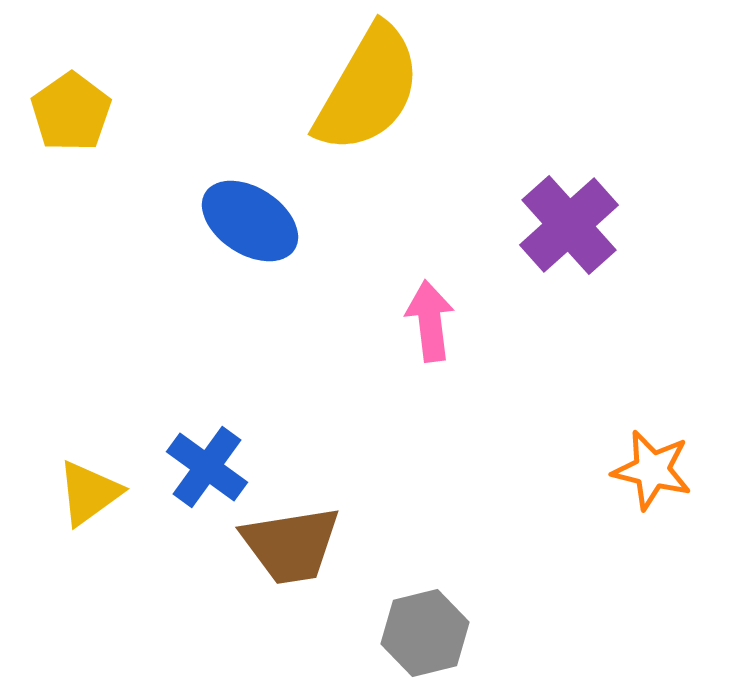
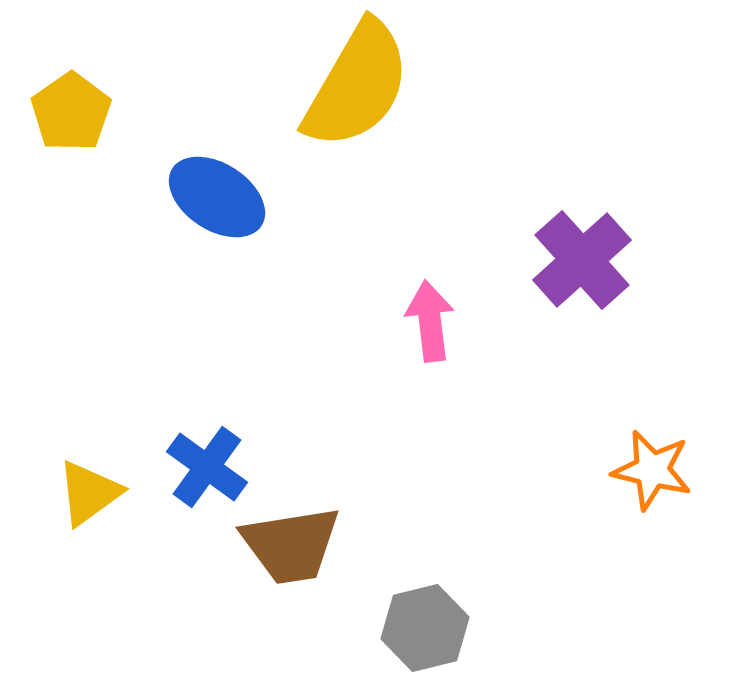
yellow semicircle: moved 11 px left, 4 px up
blue ellipse: moved 33 px left, 24 px up
purple cross: moved 13 px right, 35 px down
gray hexagon: moved 5 px up
